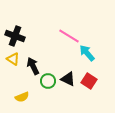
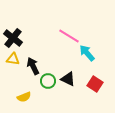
black cross: moved 2 px left, 2 px down; rotated 18 degrees clockwise
yellow triangle: rotated 24 degrees counterclockwise
red square: moved 6 px right, 3 px down
yellow semicircle: moved 2 px right
